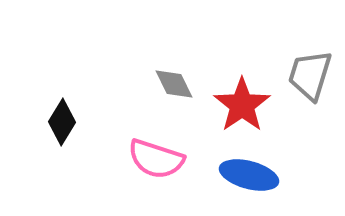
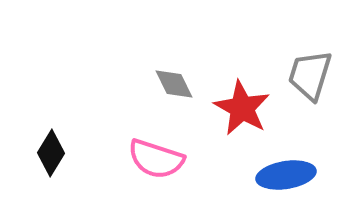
red star: moved 3 px down; rotated 8 degrees counterclockwise
black diamond: moved 11 px left, 31 px down
blue ellipse: moved 37 px right; rotated 24 degrees counterclockwise
